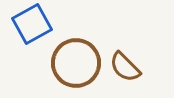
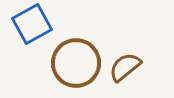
brown semicircle: rotated 96 degrees clockwise
